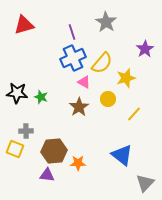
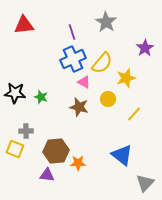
red triangle: rotated 10 degrees clockwise
purple star: moved 1 px up
blue cross: moved 1 px down
black star: moved 2 px left
brown star: rotated 24 degrees counterclockwise
brown hexagon: moved 2 px right
